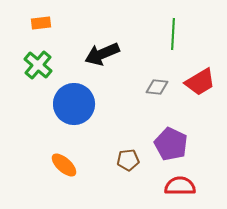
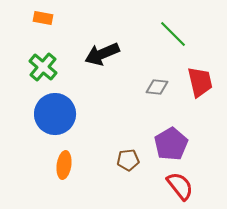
orange rectangle: moved 2 px right, 5 px up; rotated 18 degrees clockwise
green line: rotated 48 degrees counterclockwise
green cross: moved 5 px right, 2 px down
red trapezoid: rotated 72 degrees counterclockwise
blue circle: moved 19 px left, 10 px down
purple pentagon: rotated 16 degrees clockwise
orange ellipse: rotated 56 degrees clockwise
red semicircle: rotated 52 degrees clockwise
